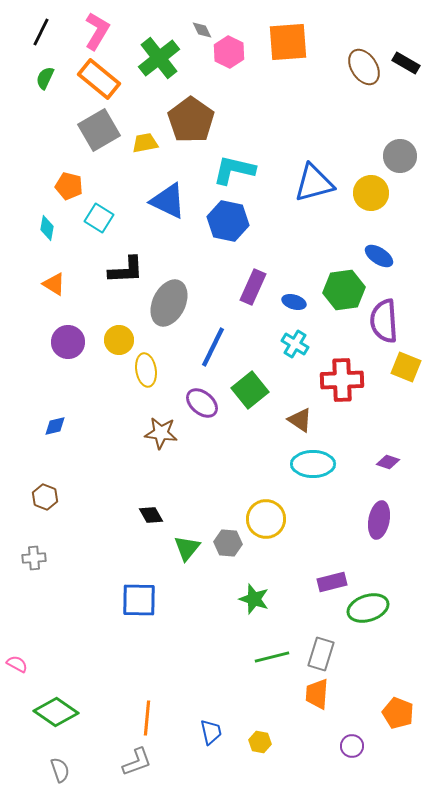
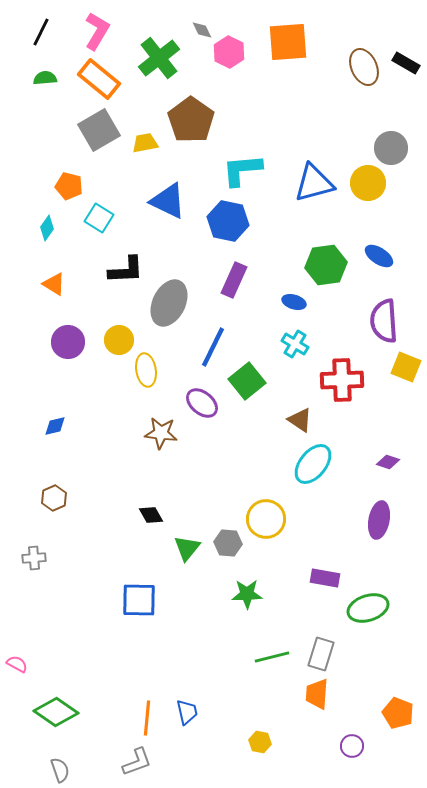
brown ellipse at (364, 67): rotated 9 degrees clockwise
green semicircle at (45, 78): rotated 60 degrees clockwise
gray circle at (400, 156): moved 9 px left, 8 px up
cyan L-shape at (234, 170): moved 8 px right; rotated 18 degrees counterclockwise
yellow circle at (371, 193): moved 3 px left, 10 px up
cyan diamond at (47, 228): rotated 25 degrees clockwise
purple rectangle at (253, 287): moved 19 px left, 7 px up
green hexagon at (344, 290): moved 18 px left, 25 px up
green square at (250, 390): moved 3 px left, 9 px up
cyan ellipse at (313, 464): rotated 51 degrees counterclockwise
brown hexagon at (45, 497): moved 9 px right, 1 px down; rotated 15 degrees clockwise
purple rectangle at (332, 582): moved 7 px left, 4 px up; rotated 24 degrees clockwise
green star at (254, 599): moved 7 px left, 5 px up; rotated 20 degrees counterclockwise
blue trapezoid at (211, 732): moved 24 px left, 20 px up
